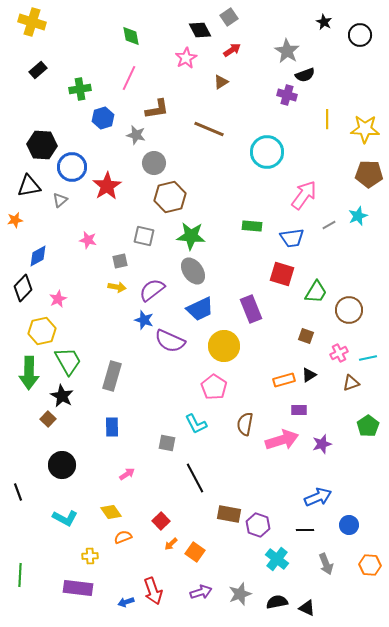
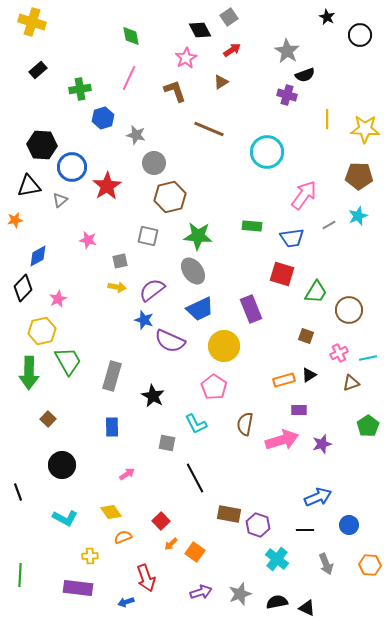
black star at (324, 22): moved 3 px right, 5 px up
brown L-shape at (157, 109): moved 18 px right, 18 px up; rotated 100 degrees counterclockwise
brown pentagon at (369, 174): moved 10 px left, 2 px down
gray square at (144, 236): moved 4 px right
green star at (191, 236): moved 7 px right
black star at (62, 396): moved 91 px right
red arrow at (153, 591): moved 7 px left, 13 px up
